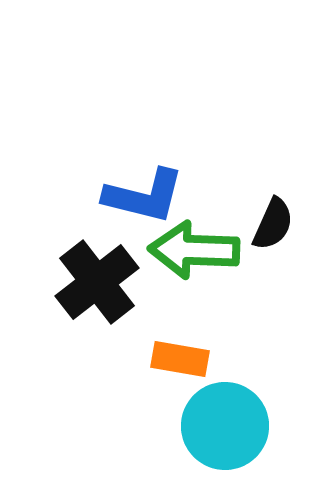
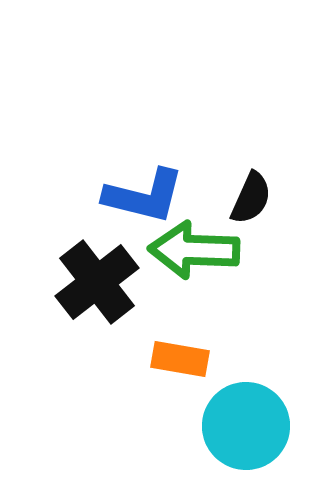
black semicircle: moved 22 px left, 26 px up
cyan circle: moved 21 px right
